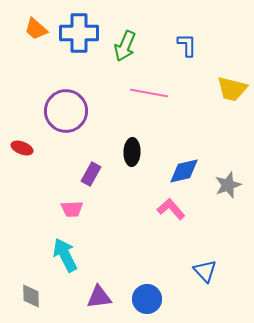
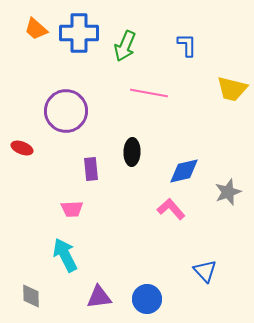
purple rectangle: moved 5 px up; rotated 35 degrees counterclockwise
gray star: moved 7 px down
